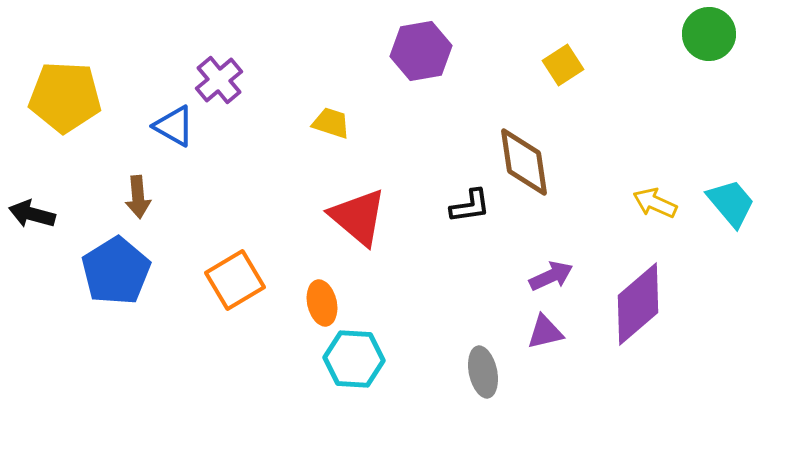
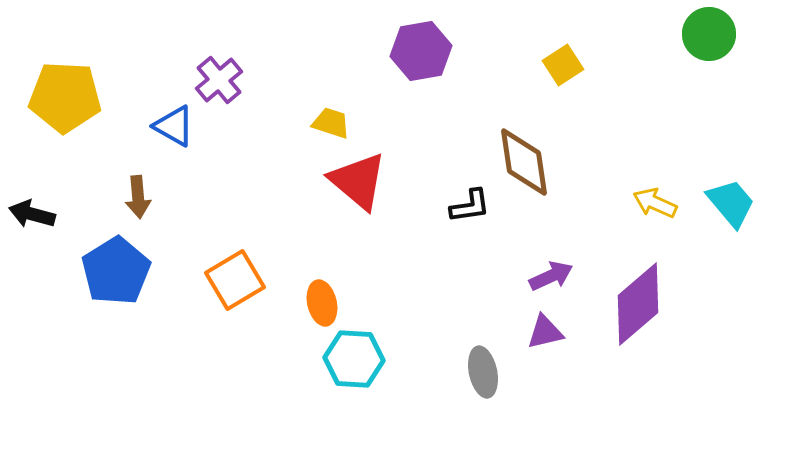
red triangle: moved 36 px up
